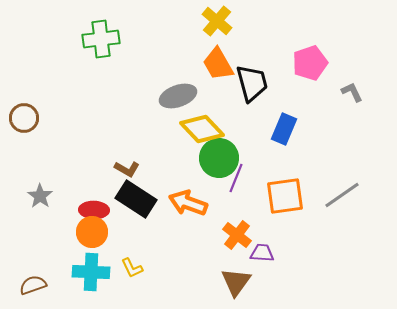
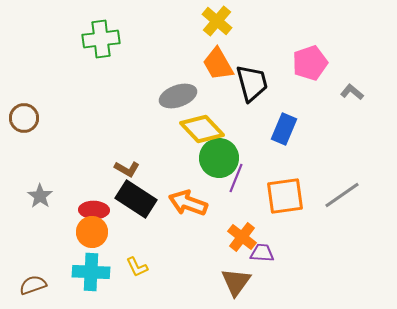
gray L-shape: rotated 25 degrees counterclockwise
orange cross: moved 5 px right, 2 px down
yellow L-shape: moved 5 px right, 1 px up
